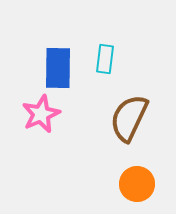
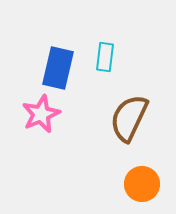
cyan rectangle: moved 2 px up
blue rectangle: rotated 12 degrees clockwise
orange circle: moved 5 px right
